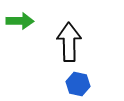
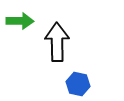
black arrow: moved 12 px left
